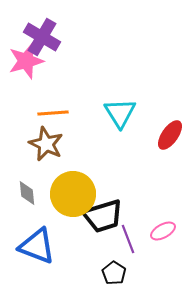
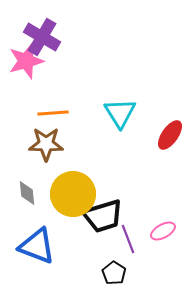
brown star: rotated 24 degrees counterclockwise
